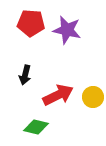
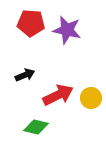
black arrow: rotated 126 degrees counterclockwise
yellow circle: moved 2 px left, 1 px down
